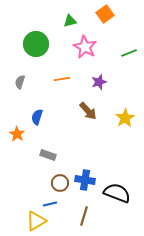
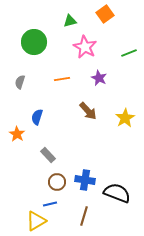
green circle: moved 2 px left, 2 px up
purple star: moved 4 px up; rotated 28 degrees counterclockwise
gray rectangle: rotated 28 degrees clockwise
brown circle: moved 3 px left, 1 px up
